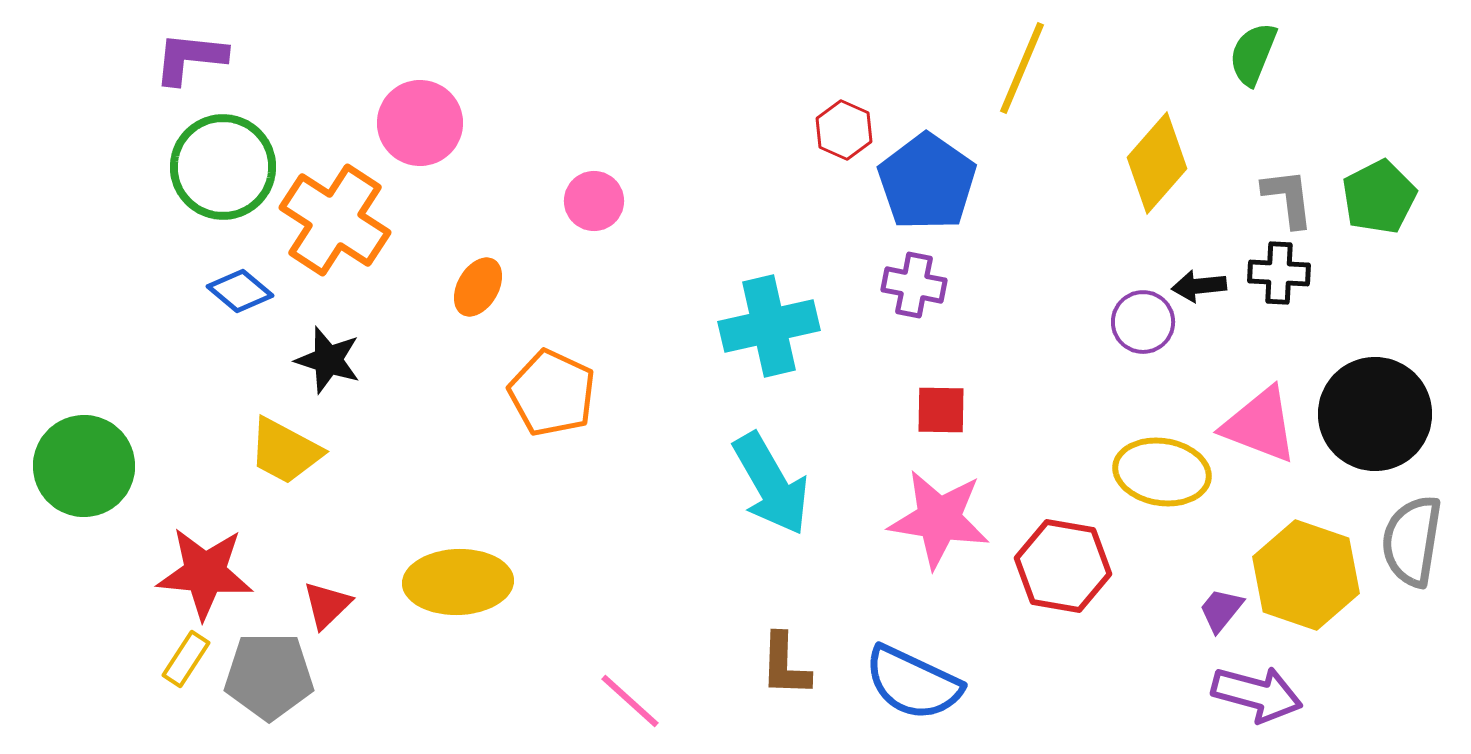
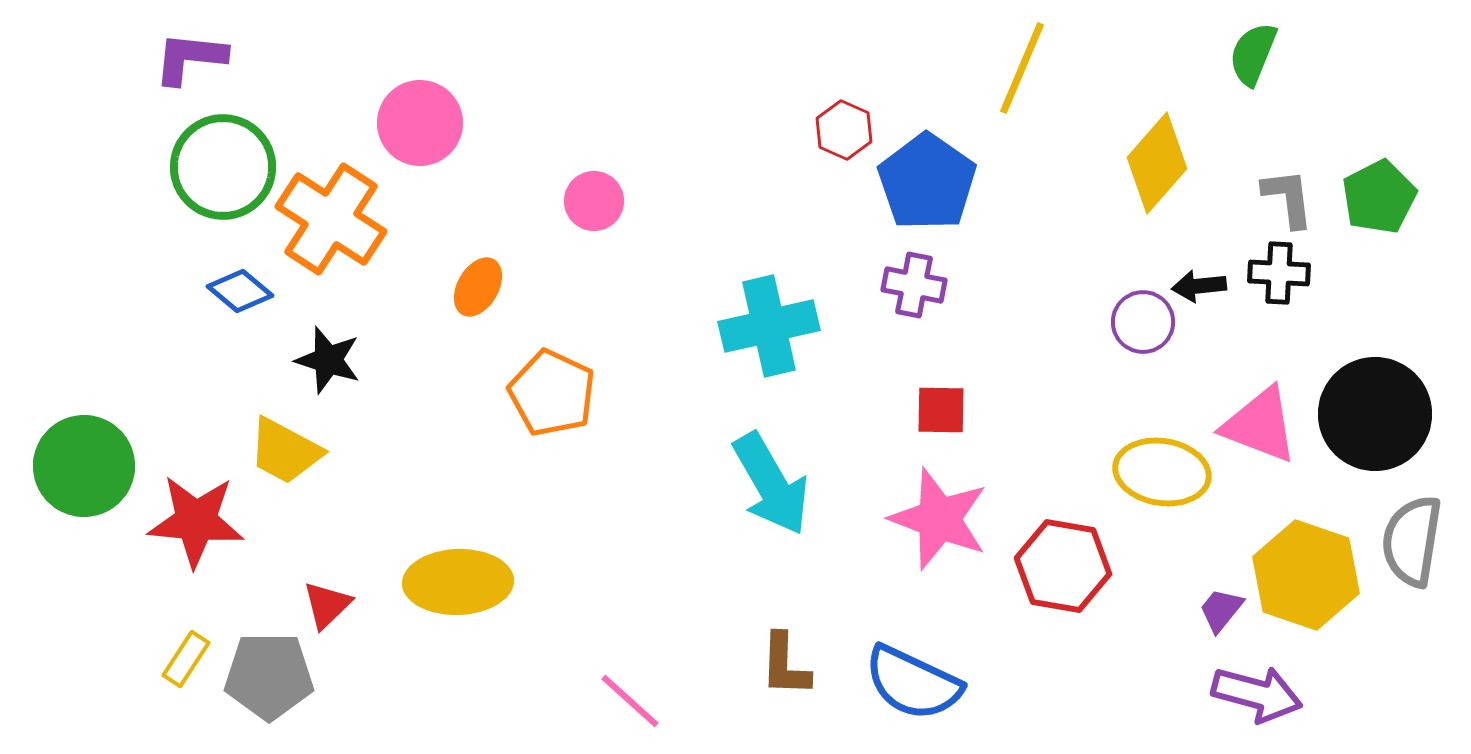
orange cross at (335, 220): moved 4 px left, 1 px up
pink star at (939, 519): rotated 12 degrees clockwise
red star at (205, 573): moved 9 px left, 52 px up
